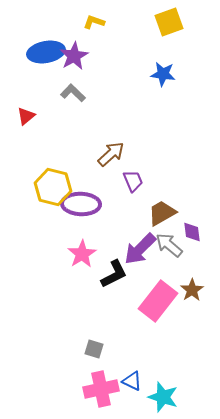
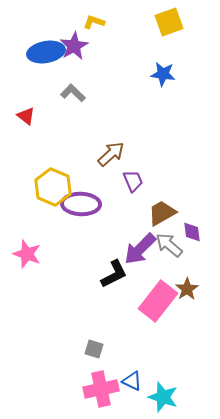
purple star: moved 10 px up
red triangle: rotated 42 degrees counterclockwise
yellow hexagon: rotated 9 degrees clockwise
pink star: moved 55 px left; rotated 20 degrees counterclockwise
brown star: moved 5 px left, 1 px up
